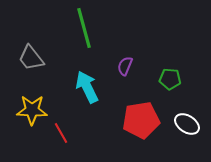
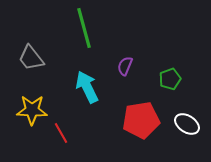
green pentagon: rotated 25 degrees counterclockwise
